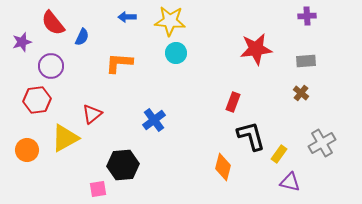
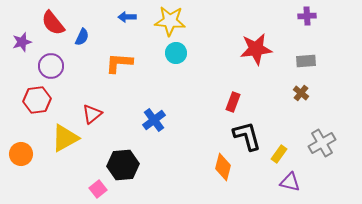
black L-shape: moved 4 px left
orange circle: moved 6 px left, 4 px down
pink square: rotated 30 degrees counterclockwise
